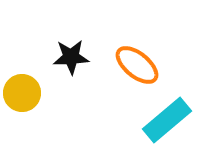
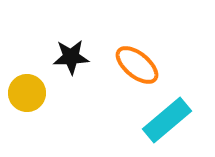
yellow circle: moved 5 px right
